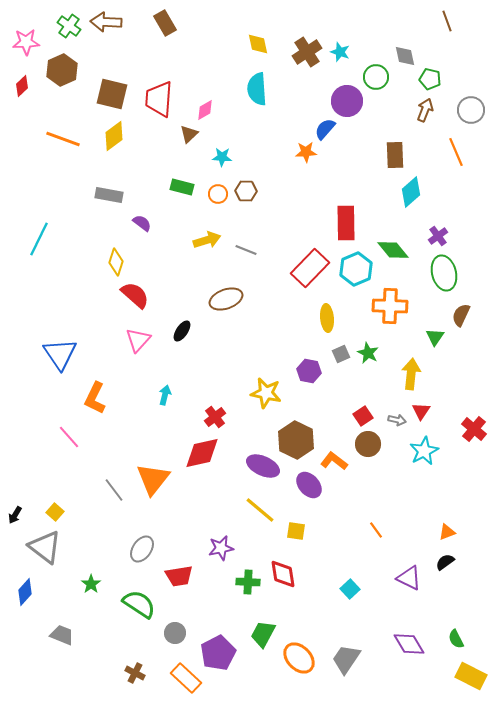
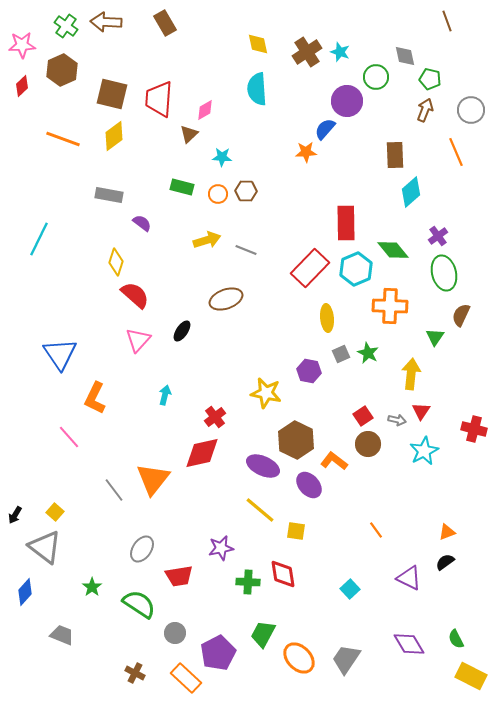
green cross at (69, 26): moved 3 px left
pink star at (26, 42): moved 4 px left, 3 px down
red cross at (474, 429): rotated 25 degrees counterclockwise
green star at (91, 584): moved 1 px right, 3 px down
